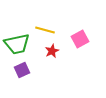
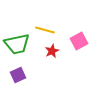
pink square: moved 1 px left, 2 px down
purple square: moved 4 px left, 5 px down
